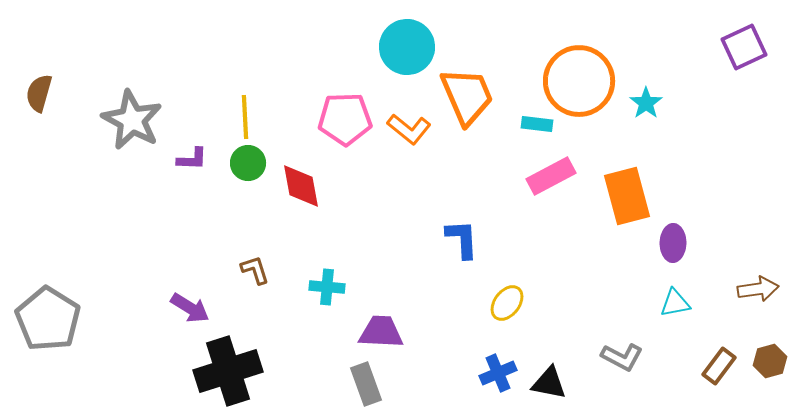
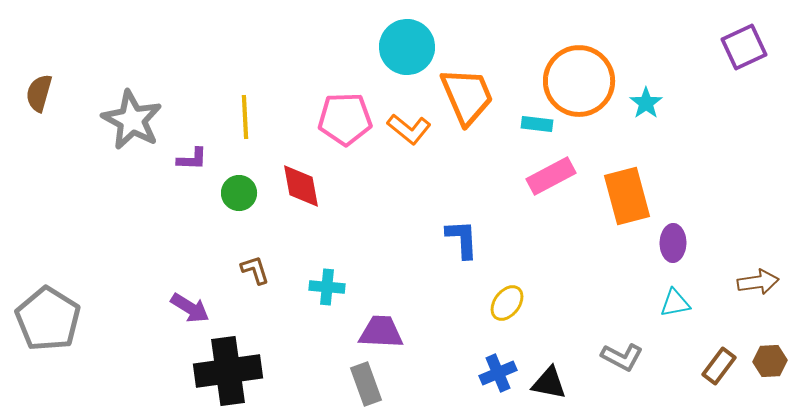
green circle: moved 9 px left, 30 px down
brown arrow: moved 7 px up
brown hexagon: rotated 12 degrees clockwise
black cross: rotated 10 degrees clockwise
